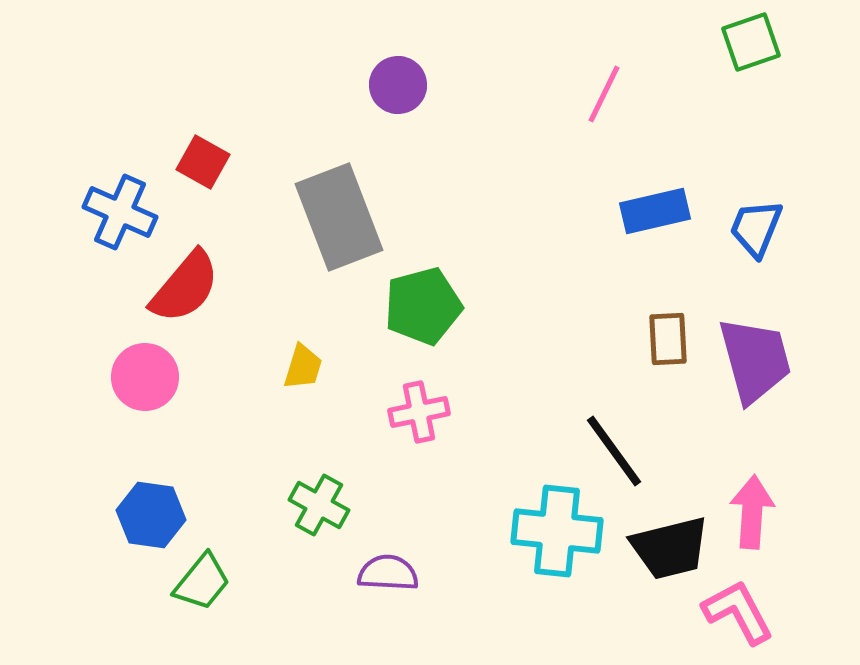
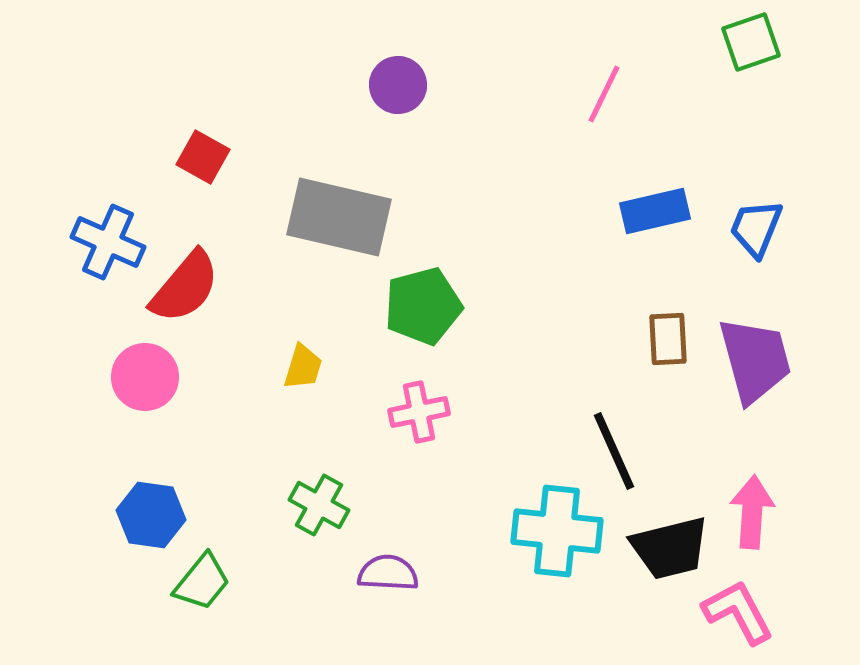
red square: moved 5 px up
blue cross: moved 12 px left, 30 px down
gray rectangle: rotated 56 degrees counterclockwise
black line: rotated 12 degrees clockwise
